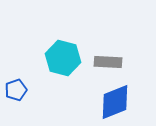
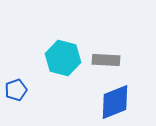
gray rectangle: moved 2 px left, 2 px up
